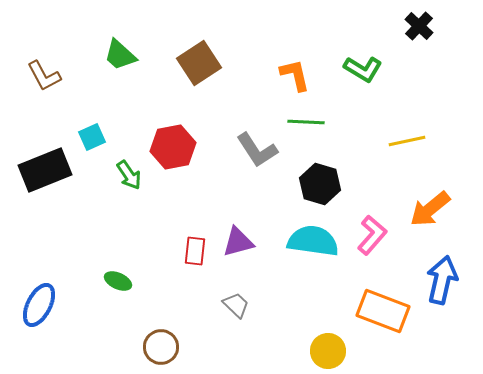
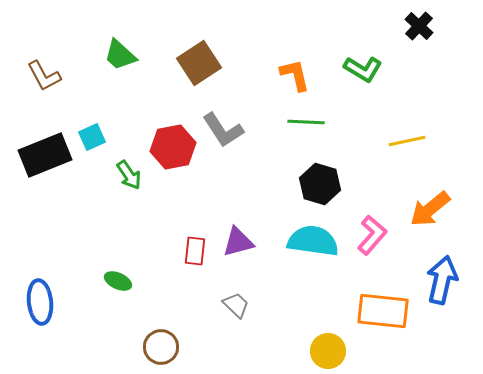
gray L-shape: moved 34 px left, 20 px up
black rectangle: moved 15 px up
blue ellipse: moved 1 px right, 3 px up; rotated 33 degrees counterclockwise
orange rectangle: rotated 15 degrees counterclockwise
